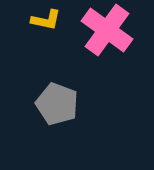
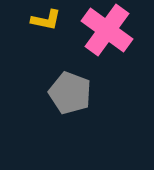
gray pentagon: moved 13 px right, 11 px up
